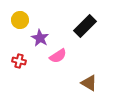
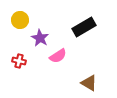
black rectangle: moved 1 px left, 1 px down; rotated 15 degrees clockwise
